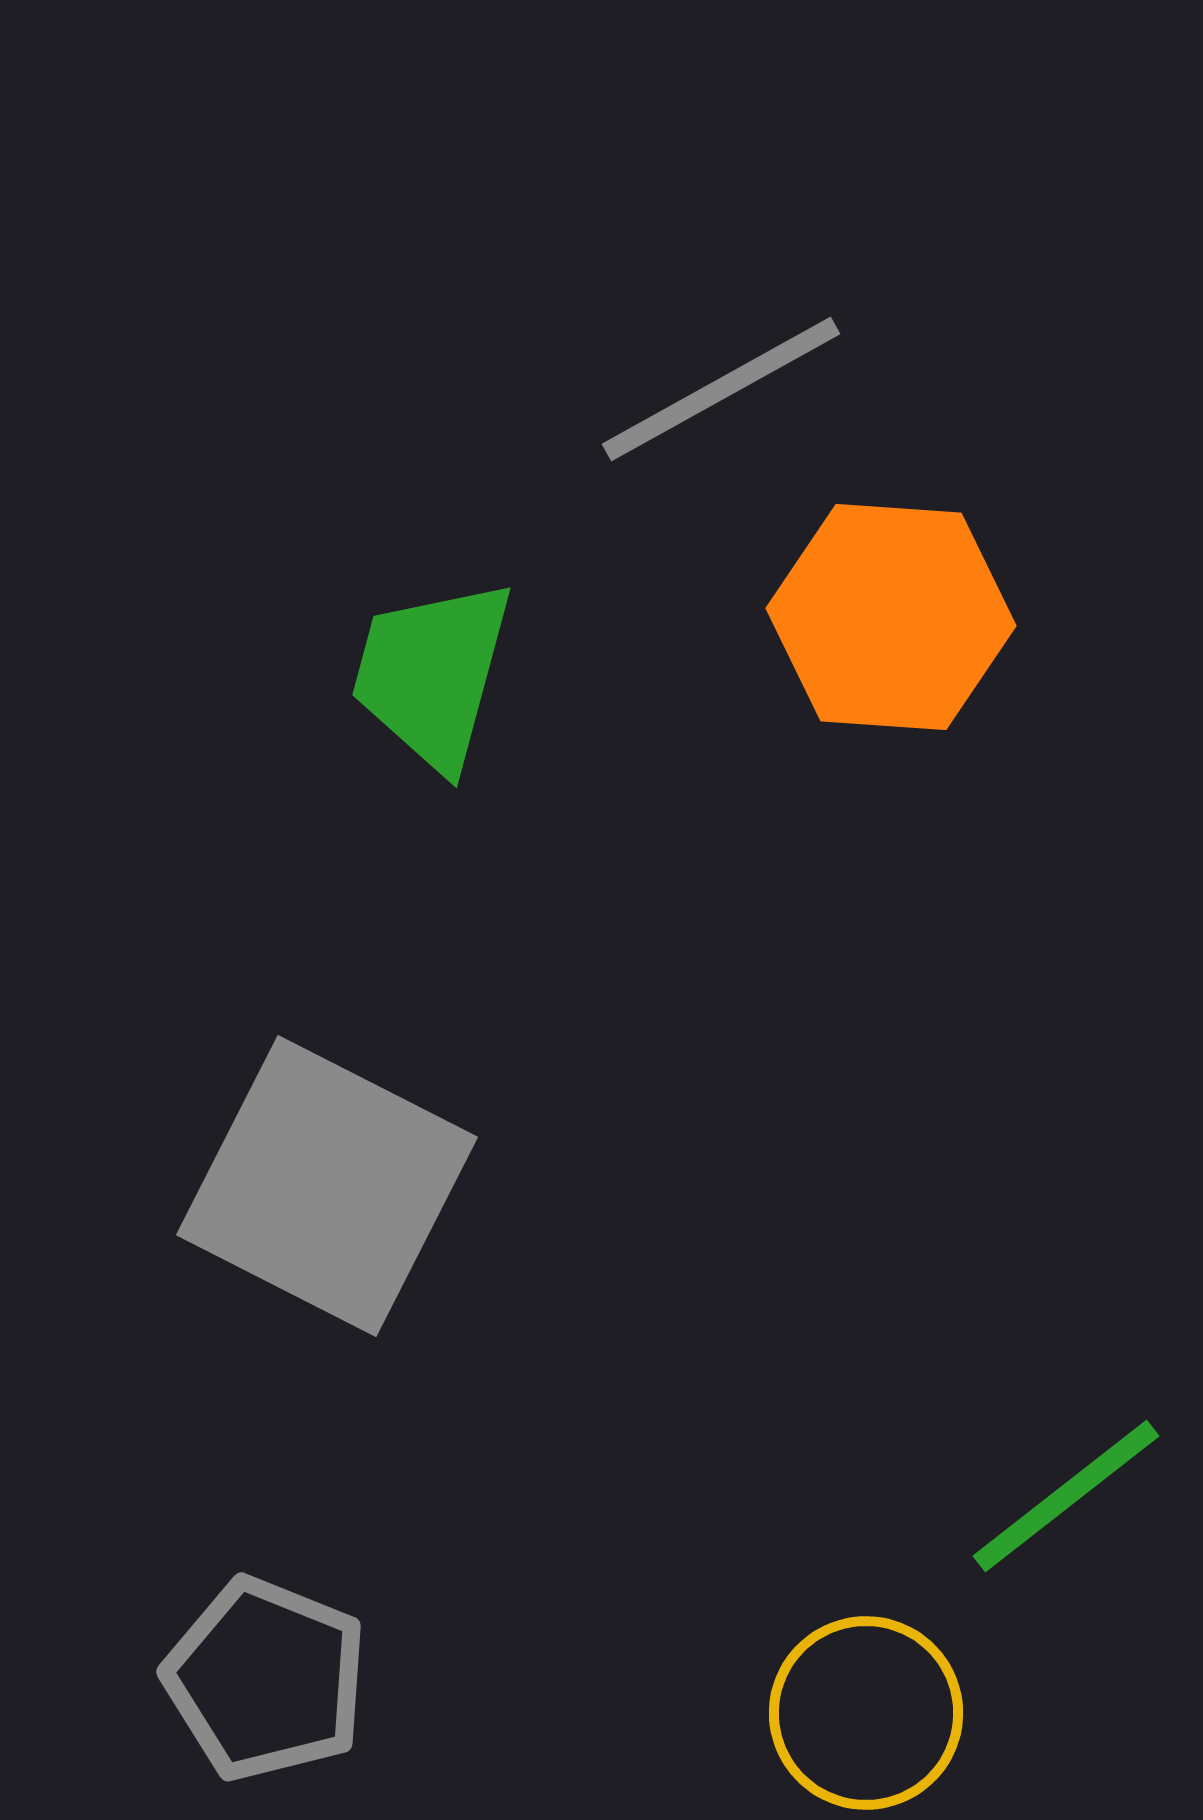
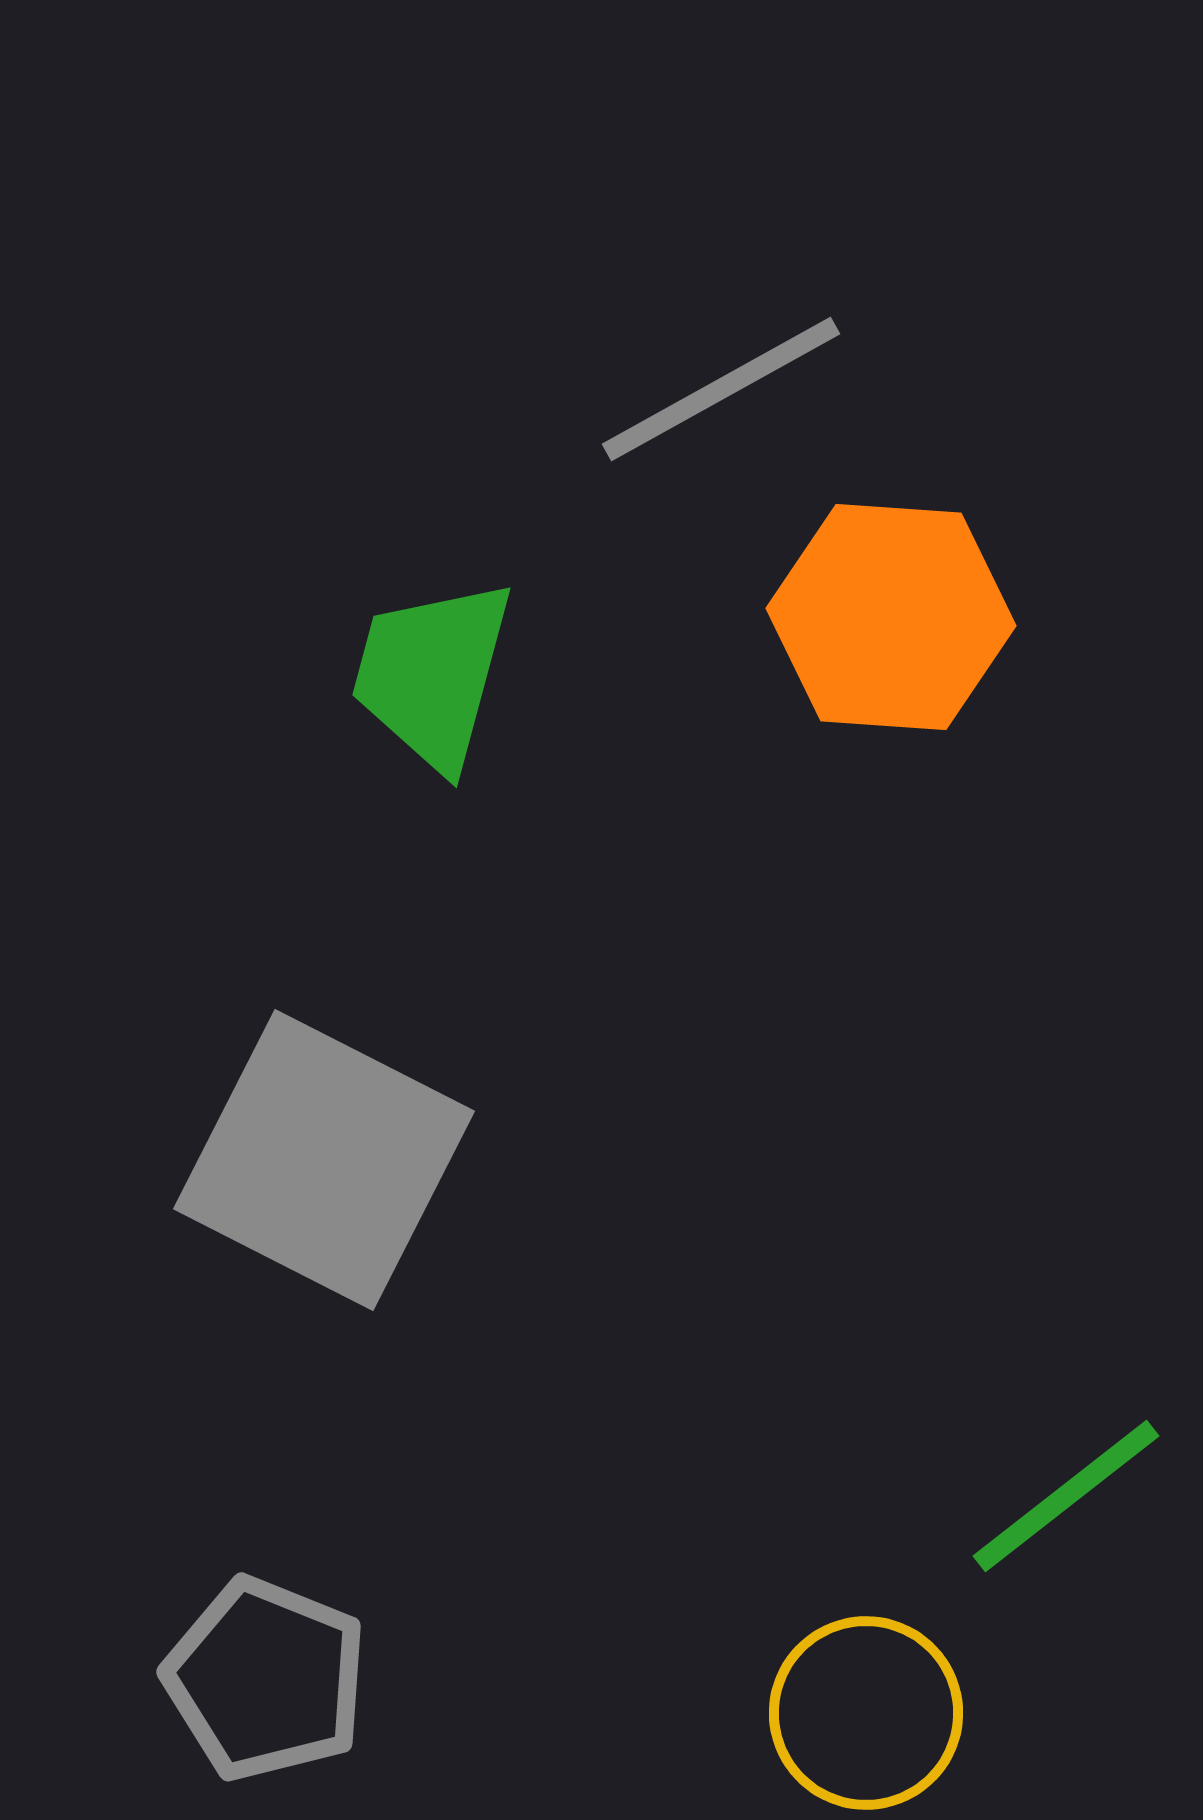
gray square: moved 3 px left, 26 px up
